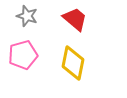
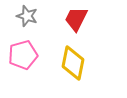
red trapezoid: moved 1 px right; rotated 104 degrees counterclockwise
